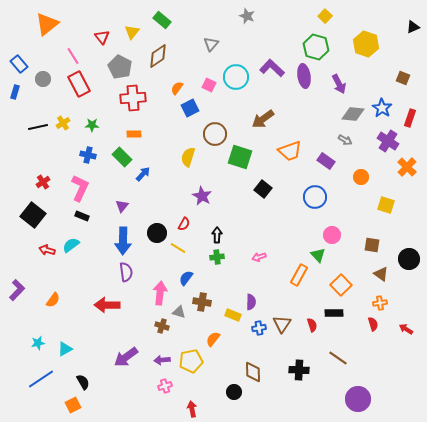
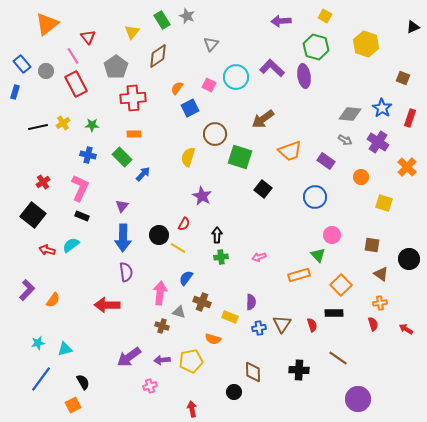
gray star at (247, 16): moved 60 px left
yellow square at (325, 16): rotated 16 degrees counterclockwise
green rectangle at (162, 20): rotated 18 degrees clockwise
red triangle at (102, 37): moved 14 px left
blue rectangle at (19, 64): moved 3 px right
gray pentagon at (120, 67): moved 4 px left; rotated 10 degrees clockwise
gray circle at (43, 79): moved 3 px right, 8 px up
red rectangle at (79, 84): moved 3 px left
purple arrow at (339, 84): moved 58 px left, 63 px up; rotated 114 degrees clockwise
gray diamond at (353, 114): moved 3 px left
purple cross at (388, 141): moved 10 px left, 1 px down
yellow square at (386, 205): moved 2 px left, 2 px up
black circle at (157, 233): moved 2 px right, 2 px down
blue arrow at (123, 241): moved 3 px up
green cross at (217, 257): moved 4 px right
orange rectangle at (299, 275): rotated 45 degrees clockwise
purple L-shape at (17, 290): moved 10 px right
brown cross at (202, 302): rotated 12 degrees clockwise
yellow rectangle at (233, 315): moved 3 px left, 2 px down
orange semicircle at (213, 339): rotated 112 degrees counterclockwise
cyan triangle at (65, 349): rotated 14 degrees clockwise
purple arrow at (126, 357): moved 3 px right
blue line at (41, 379): rotated 20 degrees counterclockwise
pink cross at (165, 386): moved 15 px left
